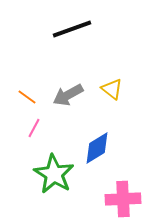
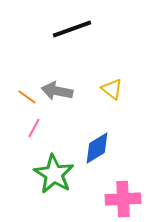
gray arrow: moved 11 px left, 4 px up; rotated 40 degrees clockwise
